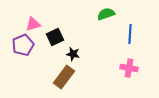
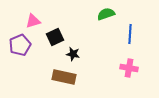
pink triangle: moved 3 px up
purple pentagon: moved 3 px left
brown rectangle: rotated 65 degrees clockwise
